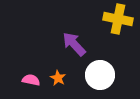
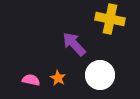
yellow cross: moved 8 px left
